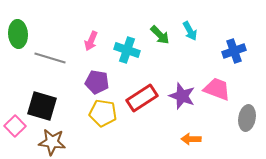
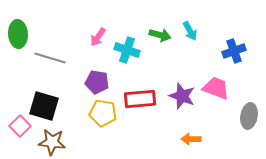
green arrow: rotated 30 degrees counterclockwise
pink arrow: moved 7 px right, 4 px up; rotated 12 degrees clockwise
pink trapezoid: moved 1 px left, 1 px up
red rectangle: moved 2 px left, 1 px down; rotated 28 degrees clockwise
black square: moved 2 px right
gray ellipse: moved 2 px right, 2 px up
pink square: moved 5 px right
